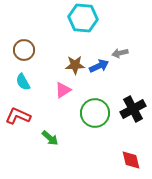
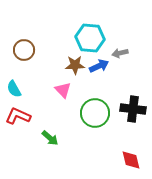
cyan hexagon: moved 7 px right, 20 px down
cyan semicircle: moved 9 px left, 7 px down
pink triangle: rotated 42 degrees counterclockwise
black cross: rotated 35 degrees clockwise
